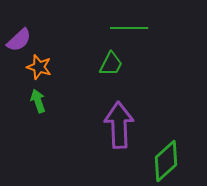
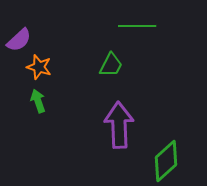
green line: moved 8 px right, 2 px up
green trapezoid: moved 1 px down
